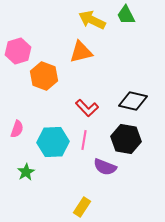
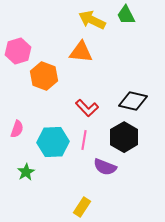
orange triangle: rotated 20 degrees clockwise
black hexagon: moved 2 px left, 2 px up; rotated 20 degrees clockwise
